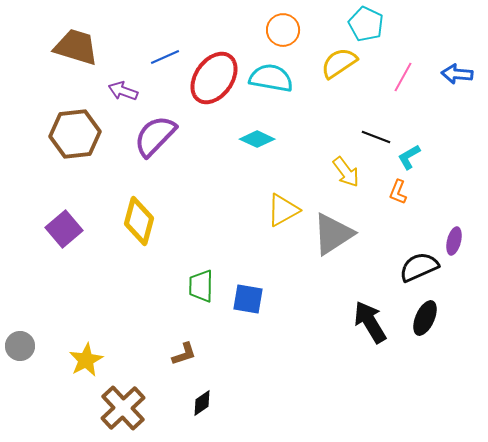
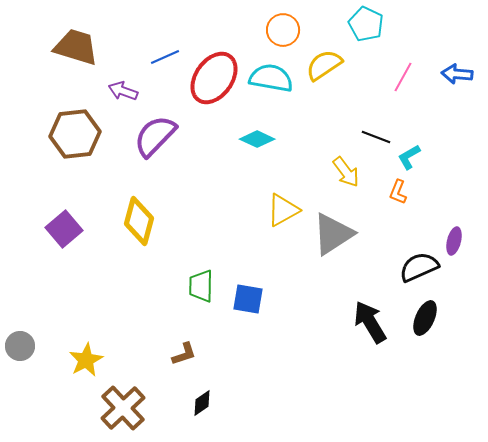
yellow semicircle: moved 15 px left, 2 px down
